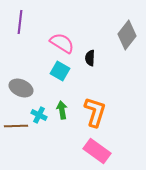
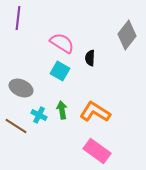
purple line: moved 2 px left, 4 px up
orange L-shape: rotated 76 degrees counterclockwise
brown line: rotated 35 degrees clockwise
